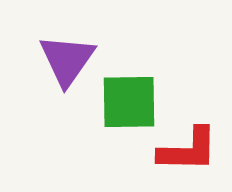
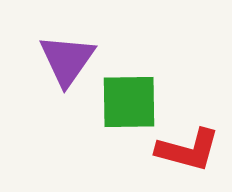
red L-shape: rotated 14 degrees clockwise
